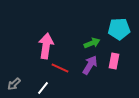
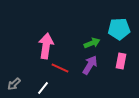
pink rectangle: moved 7 px right
